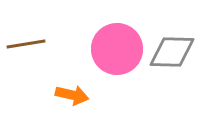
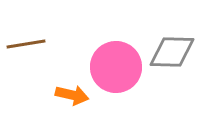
pink circle: moved 1 px left, 18 px down
